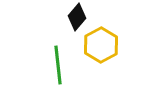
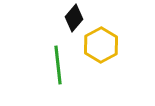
black diamond: moved 3 px left, 1 px down
